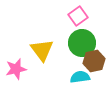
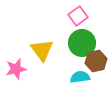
brown hexagon: moved 2 px right
